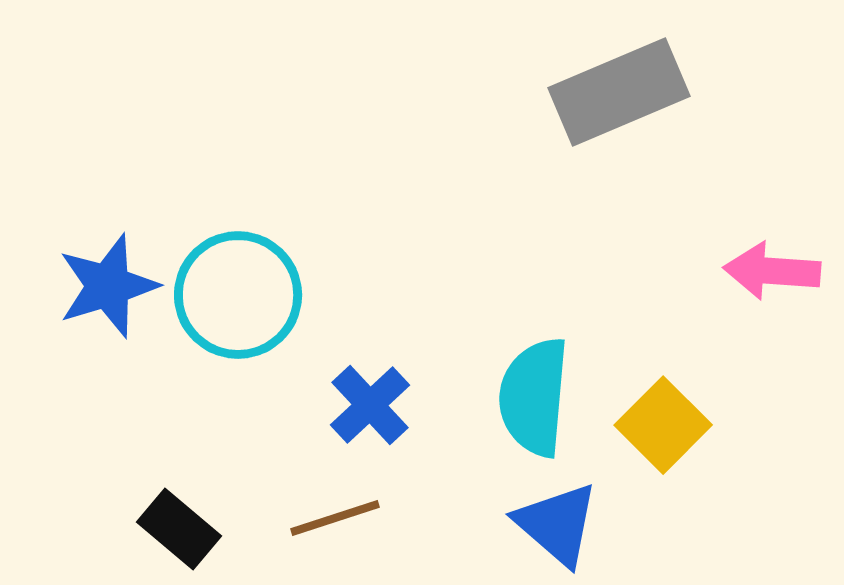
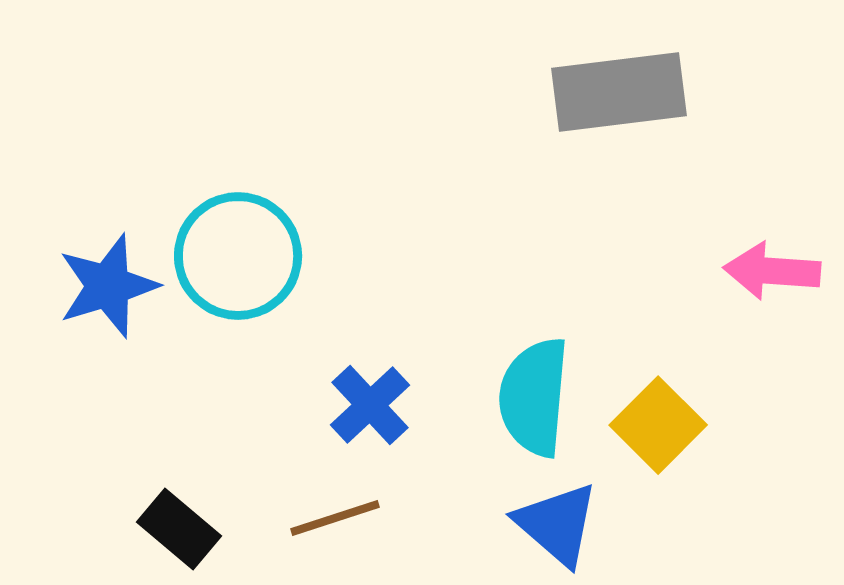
gray rectangle: rotated 16 degrees clockwise
cyan circle: moved 39 px up
yellow square: moved 5 px left
